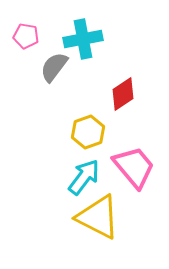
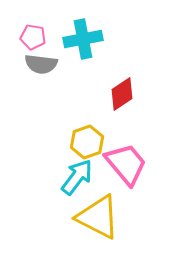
pink pentagon: moved 7 px right, 1 px down
gray semicircle: moved 13 px left, 3 px up; rotated 120 degrees counterclockwise
red diamond: moved 1 px left
yellow hexagon: moved 1 px left, 10 px down
pink trapezoid: moved 8 px left, 3 px up
cyan arrow: moved 7 px left
